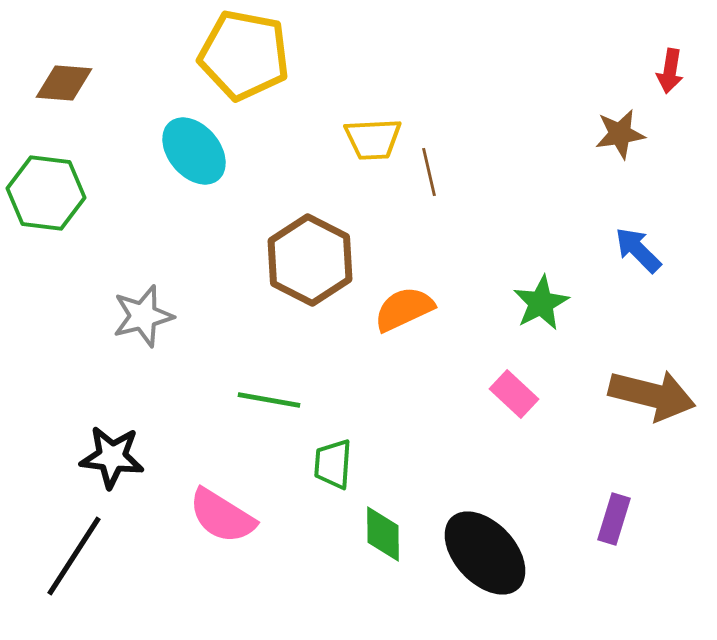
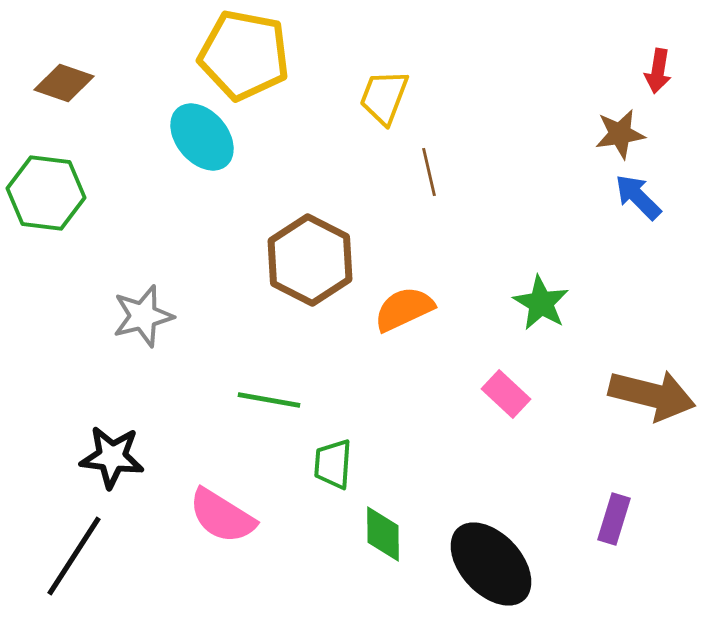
red arrow: moved 12 px left
brown diamond: rotated 14 degrees clockwise
yellow trapezoid: moved 11 px right, 42 px up; rotated 114 degrees clockwise
cyan ellipse: moved 8 px right, 14 px up
blue arrow: moved 53 px up
green star: rotated 14 degrees counterclockwise
pink rectangle: moved 8 px left
black ellipse: moved 6 px right, 11 px down
